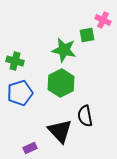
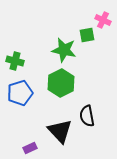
black semicircle: moved 2 px right
